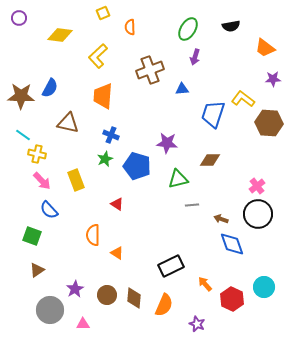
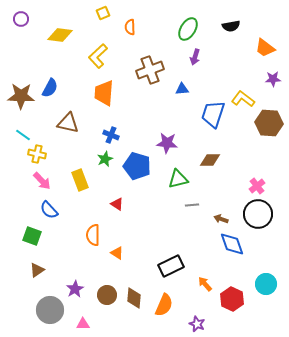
purple circle at (19, 18): moved 2 px right, 1 px down
orange trapezoid at (103, 96): moved 1 px right, 3 px up
yellow rectangle at (76, 180): moved 4 px right
cyan circle at (264, 287): moved 2 px right, 3 px up
